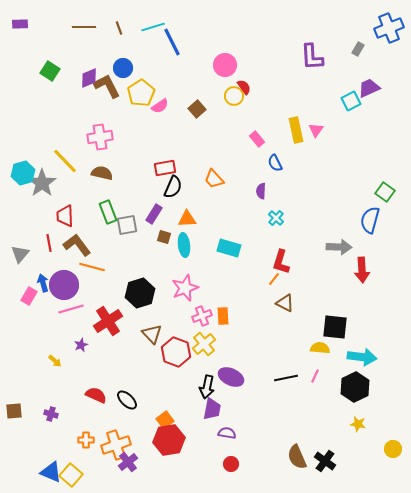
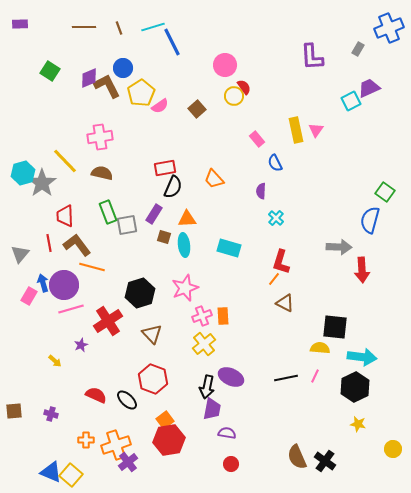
red hexagon at (176, 352): moved 23 px left, 27 px down
